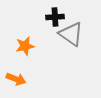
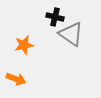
black cross: rotated 18 degrees clockwise
orange star: moved 1 px left, 1 px up
